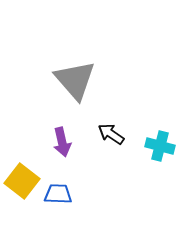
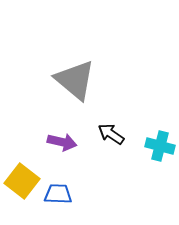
gray triangle: rotated 9 degrees counterclockwise
purple arrow: rotated 64 degrees counterclockwise
